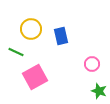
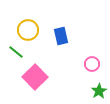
yellow circle: moved 3 px left, 1 px down
green line: rotated 14 degrees clockwise
pink square: rotated 15 degrees counterclockwise
green star: rotated 21 degrees clockwise
